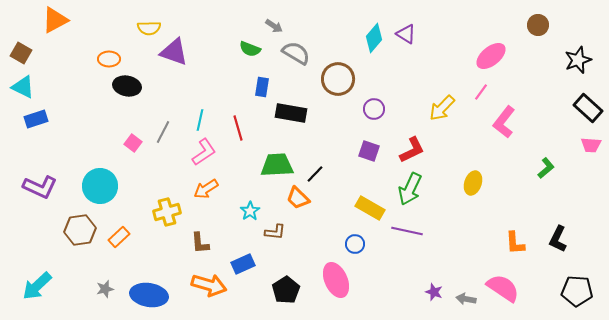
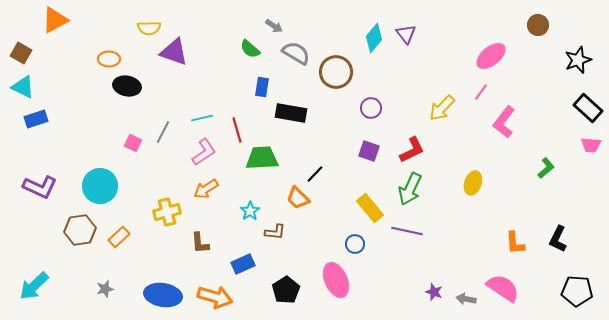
purple triangle at (406, 34): rotated 20 degrees clockwise
green semicircle at (250, 49): rotated 20 degrees clockwise
brown circle at (338, 79): moved 2 px left, 7 px up
purple circle at (374, 109): moved 3 px left, 1 px up
cyan line at (200, 120): moved 2 px right, 2 px up; rotated 65 degrees clockwise
red line at (238, 128): moved 1 px left, 2 px down
pink square at (133, 143): rotated 12 degrees counterclockwise
green trapezoid at (277, 165): moved 15 px left, 7 px up
yellow rectangle at (370, 208): rotated 20 degrees clockwise
orange arrow at (209, 285): moved 6 px right, 12 px down
cyan arrow at (37, 286): moved 3 px left
blue ellipse at (149, 295): moved 14 px right
